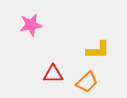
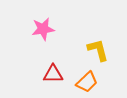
pink star: moved 12 px right, 4 px down
yellow L-shape: rotated 105 degrees counterclockwise
